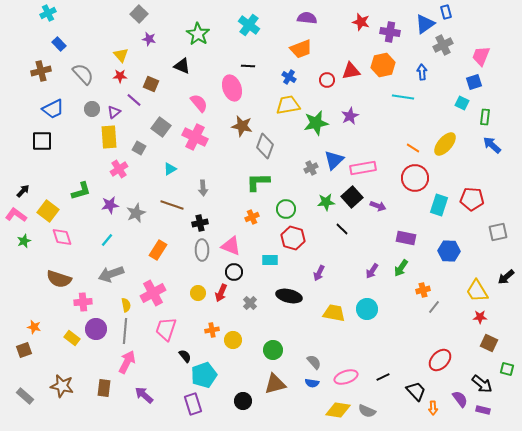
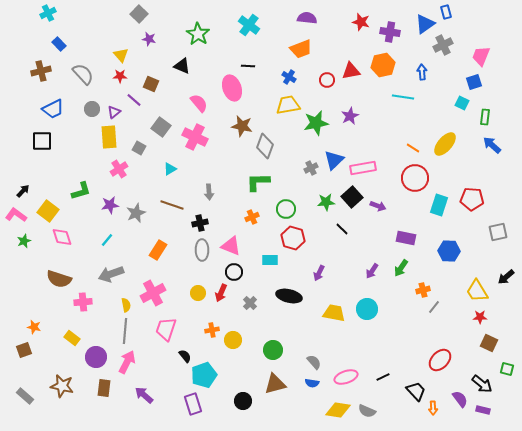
gray arrow at (203, 188): moved 6 px right, 4 px down
purple circle at (96, 329): moved 28 px down
